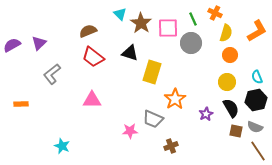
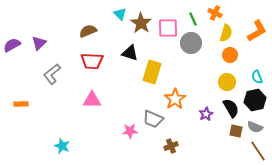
red trapezoid: moved 1 px left, 4 px down; rotated 35 degrees counterclockwise
black hexagon: moved 1 px left
